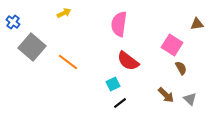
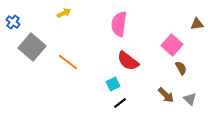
pink square: rotated 10 degrees clockwise
